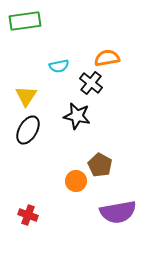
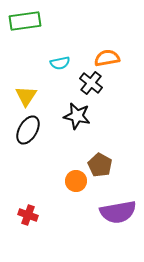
cyan semicircle: moved 1 px right, 3 px up
